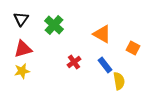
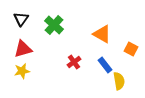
orange square: moved 2 px left, 1 px down
